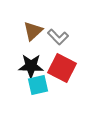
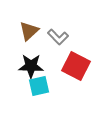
brown triangle: moved 4 px left
red square: moved 14 px right, 2 px up
cyan square: moved 1 px right, 1 px down
